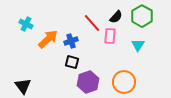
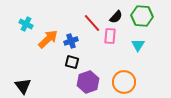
green hexagon: rotated 25 degrees counterclockwise
